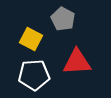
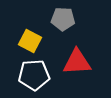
gray pentagon: rotated 25 degrees counterclockwise
yellow square: moved 1 px left, 2 px down
